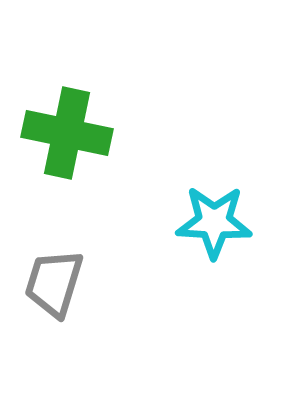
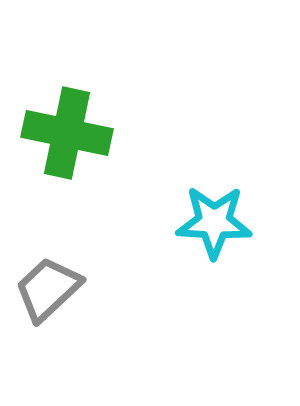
gray trapezoid: moved 6 px left, 6 px down; rotated 30 degrees clockwise
